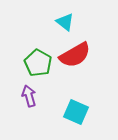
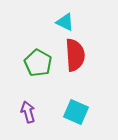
cyan triangle: rotated 12 degrees counterclockwise
red semicircle: rotated 64 degrees counterclockwise
purple arrow: moved 1 px left, 16 px down
